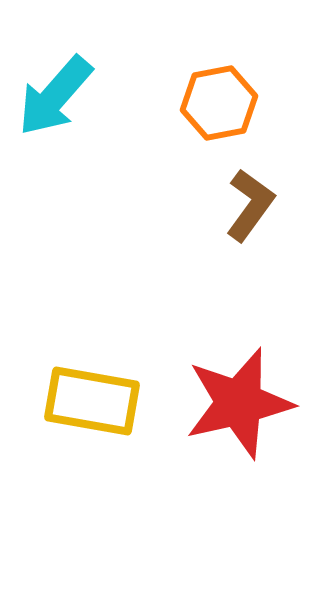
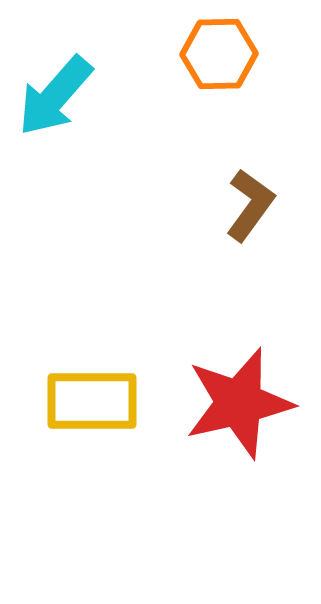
orange hexagon: moved 49 px up; rotated 10 degrees clockwise
yellow rectangle: rotated 10 degrees counterclockwise
